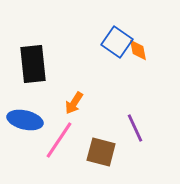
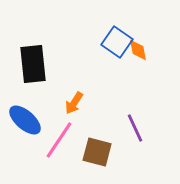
blue ellipse: rotated 28 degrees clockwise
brown square: moved 4 px left
